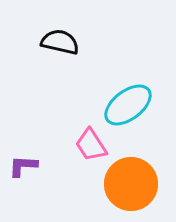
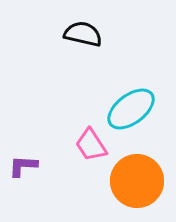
black semicircle: moved 23 px right, 8 px up
cyan ellipse: moved 3 px right, 4 px down
orange circle: moved 6 px right, 3 px up
